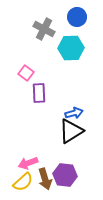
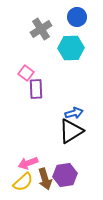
gray cross: moved 3 px left; rotated 30 degrees clockwise
purple rectangle: moved 3 px left, 4 px up
purple hexagon: rotated 15 degrees counterclockwise
